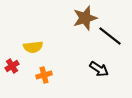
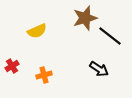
yellow semicircle: moved 4 px right, 16 px up; rotated 18 degrees counterclockwise
